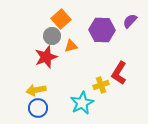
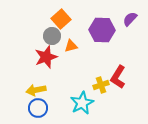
purple semicircle: moved 2 px up
red L-shape: moved 1 px left, 4 px down
